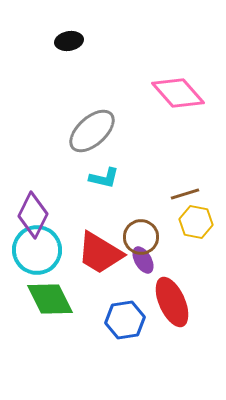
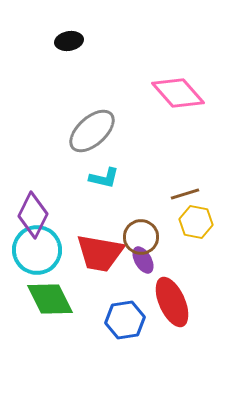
red trapezoid: rotated 21 degrees counterclockwise
